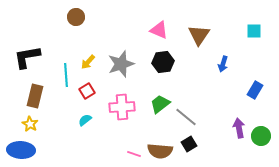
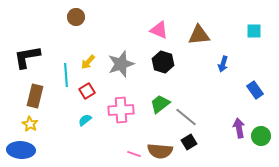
brown triangle: rotated 50 degrees clockwise
black hexagon: rotated 25 degrees clockwise
blue rectangle: rotated 66 degrees counterclockwise
pink cross: moved 1 px left, 3 px down
black square: moved 2 px up
